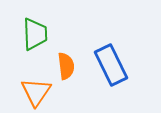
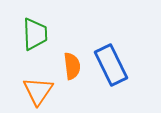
orange semicircle: moved 6 px right
orange triangle: moved 2 px right, 1 px up
